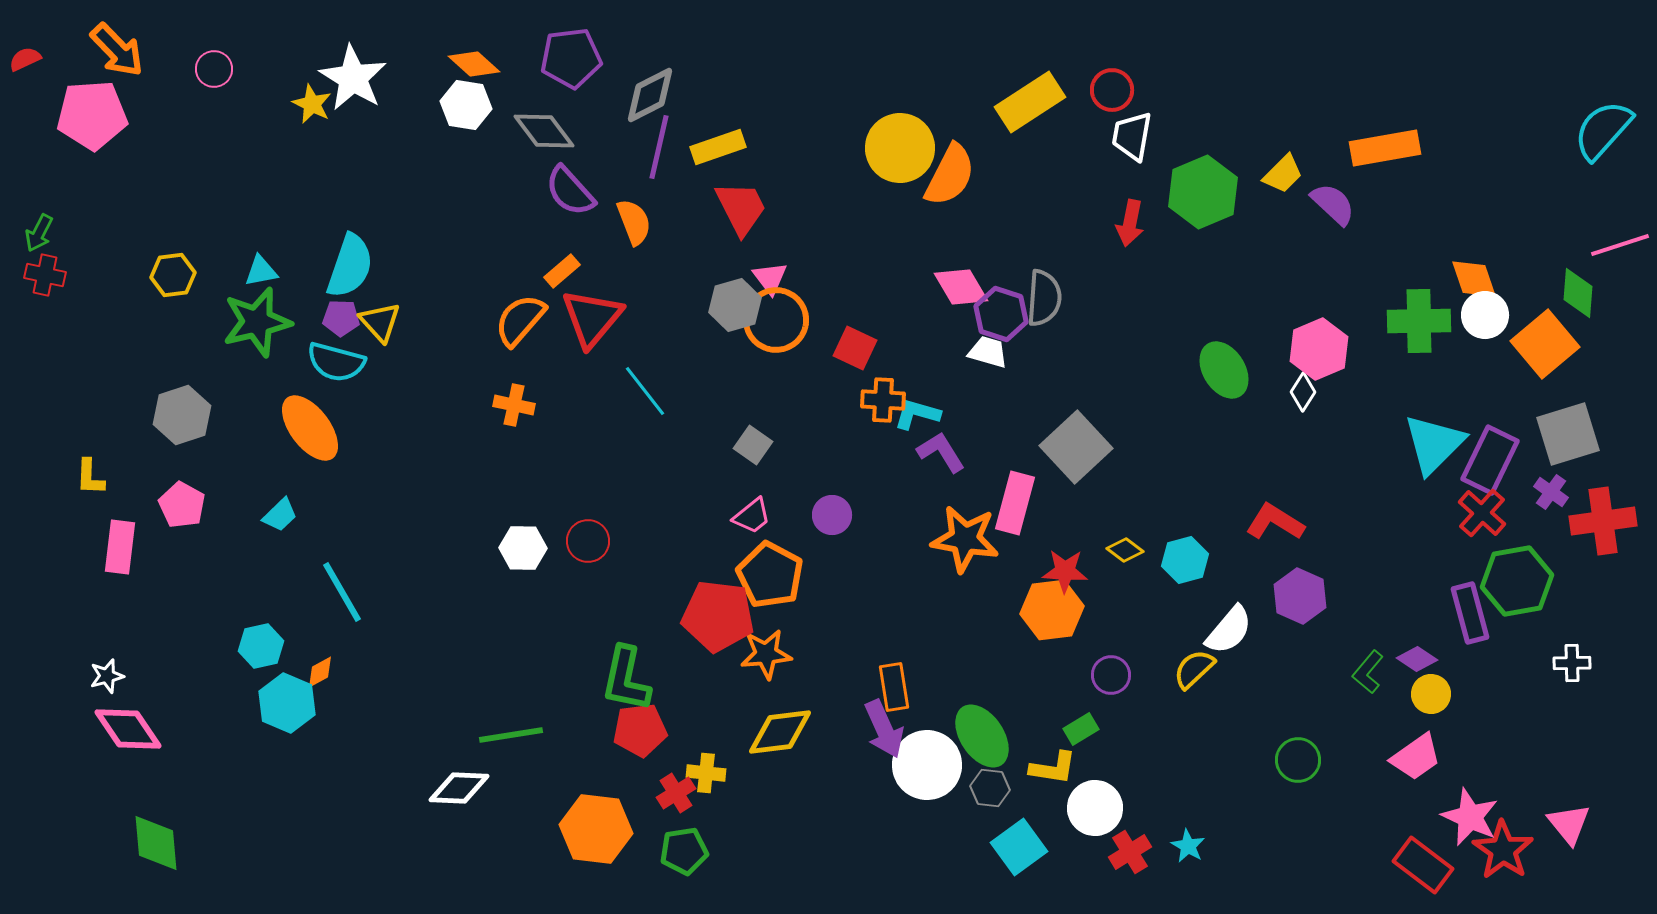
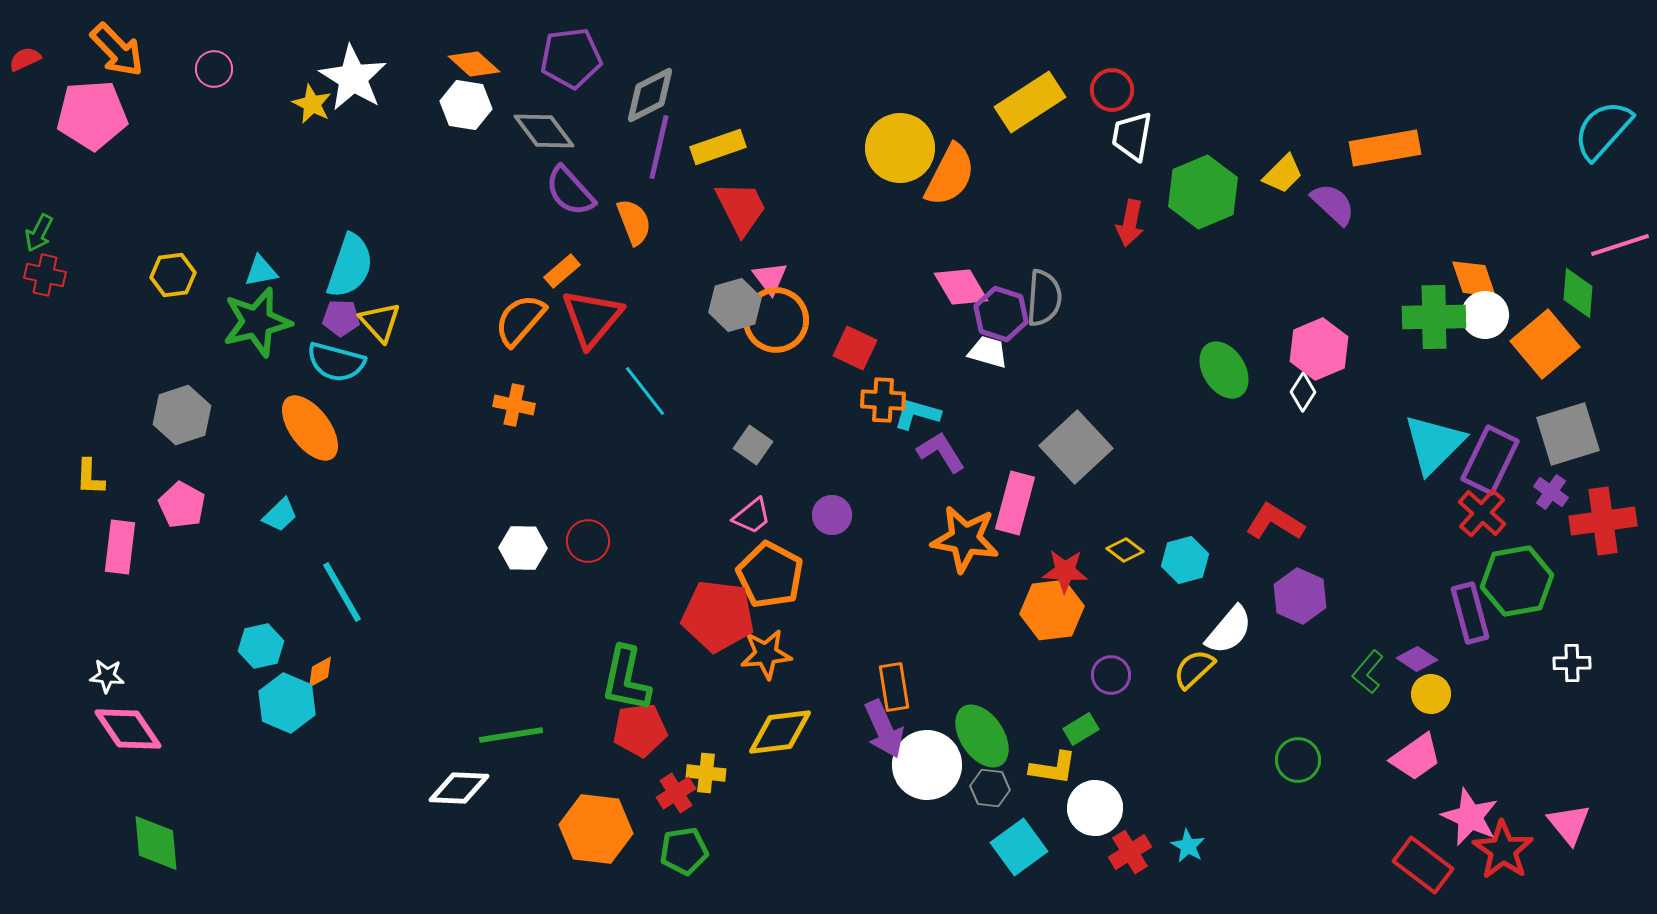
green cross at (1419, 321): moved 15 px right, 4 px up
white star at (107, 676): rotated 20 degrees clockwise
